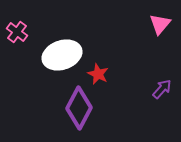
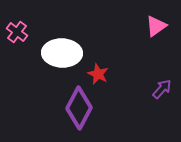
pink triangle: moved 4 px left, 2 px down; rotated 15 degrees clockwise
white ellipse: moved 2 px up; rotated 21 degrees clockwise
